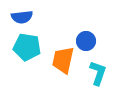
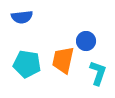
cyan pentagon: moved 17 px down
